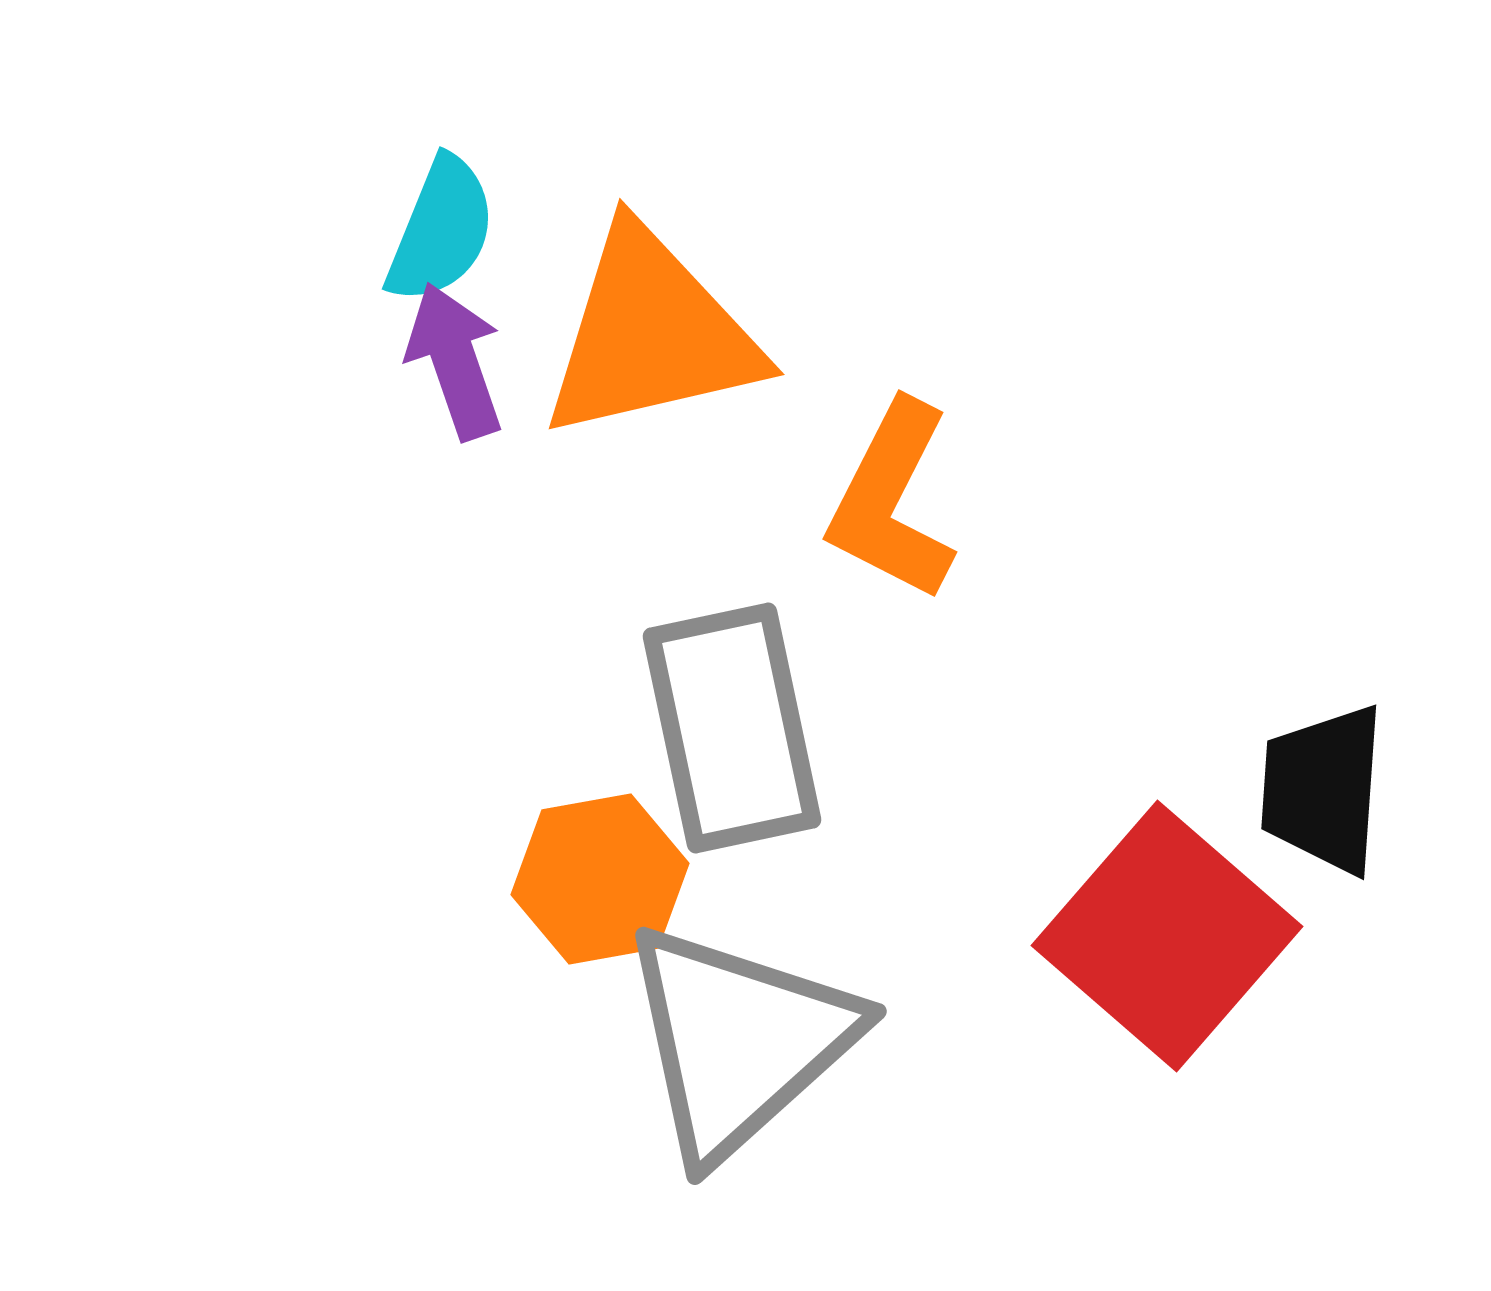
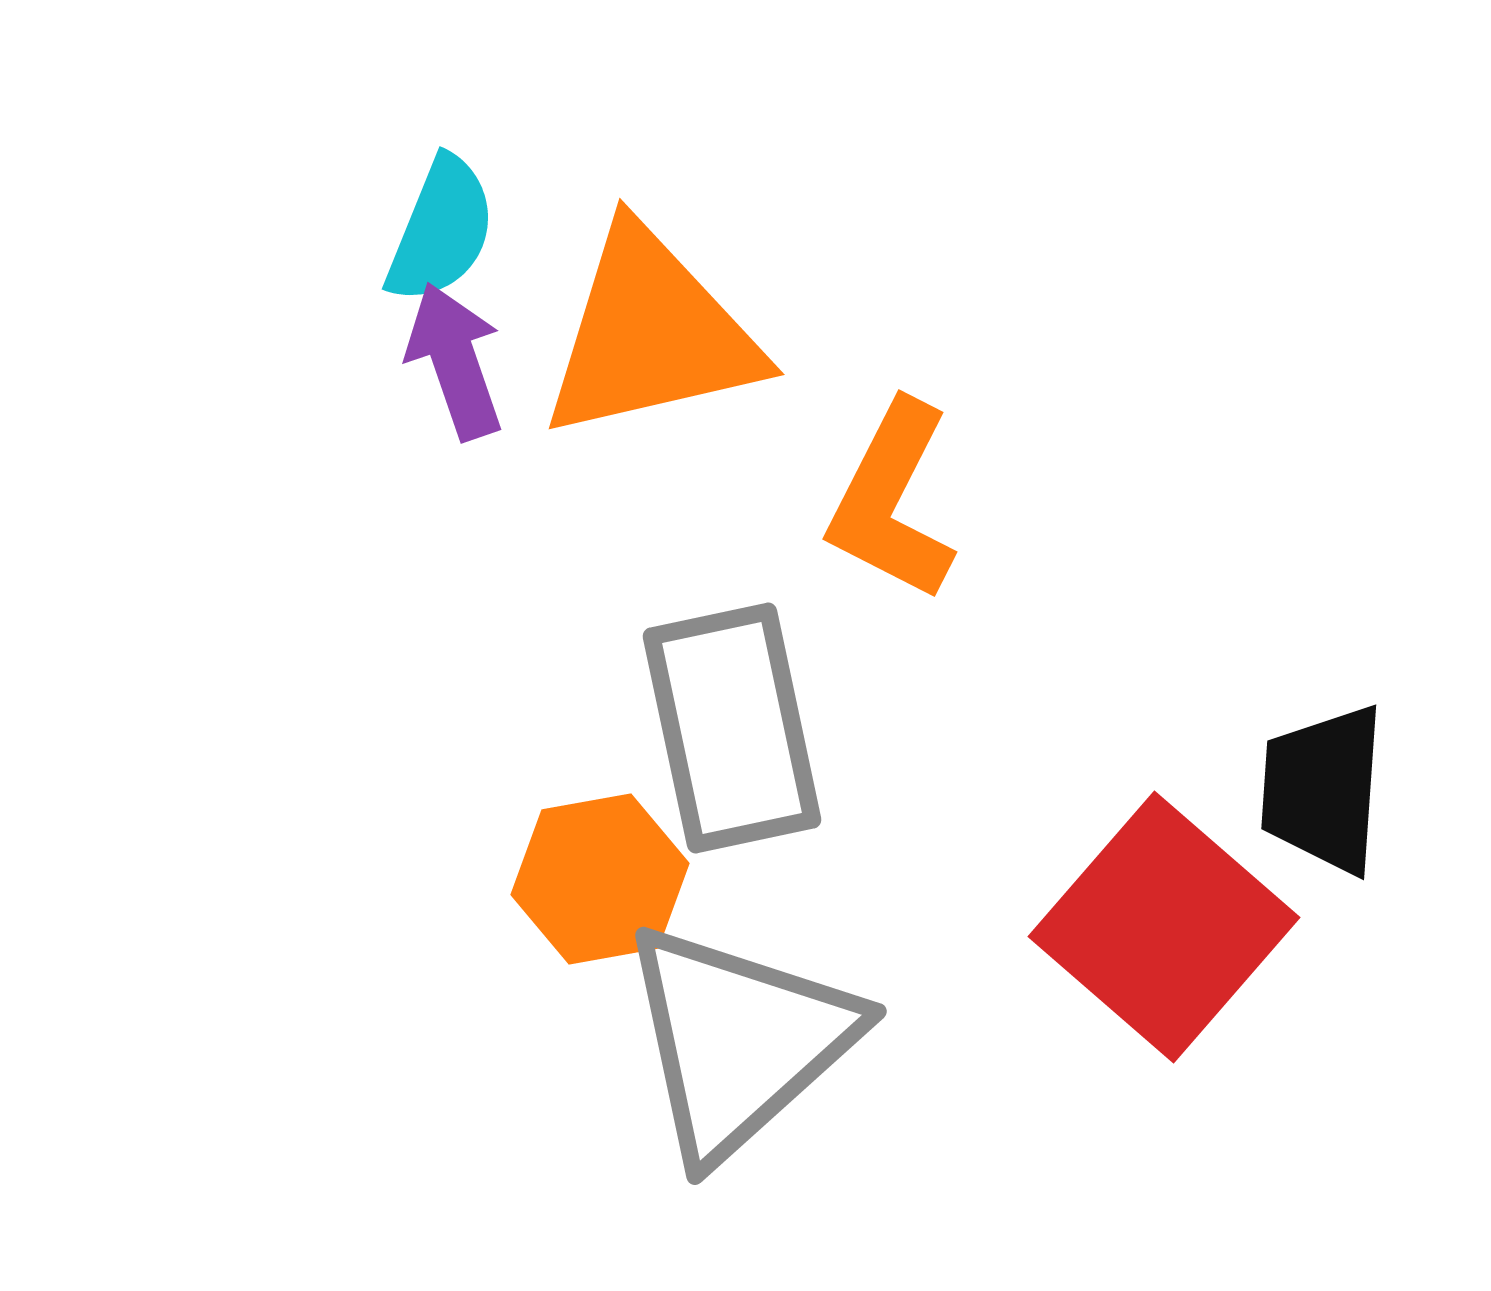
red square: moved 3 px left, 9 px up
